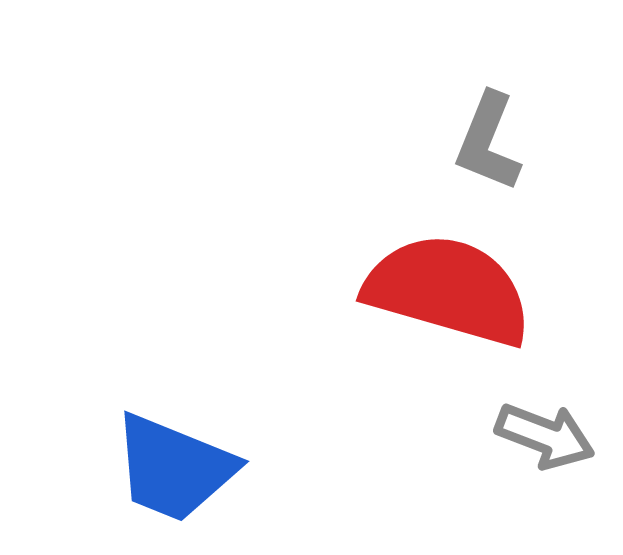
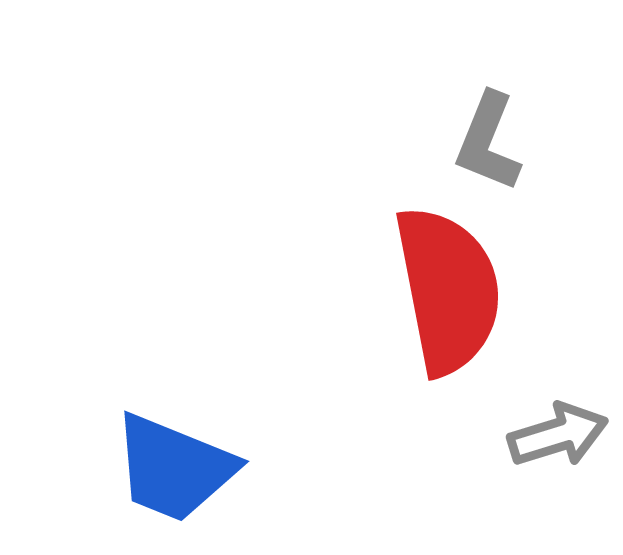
red semicircle: rotated 63 degrees clockwise
gray arrow: moved 13 px right, 1 px up; rotated 38 degrees counterclockwise
